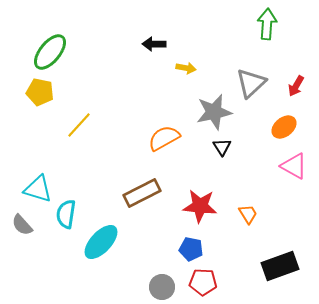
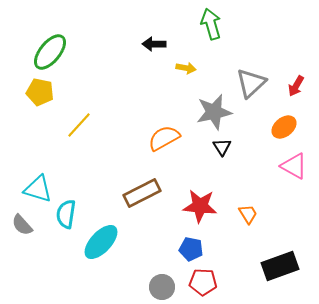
green arrow: moved 56 px left; rotated 20 degrees counterclockwise
